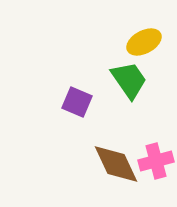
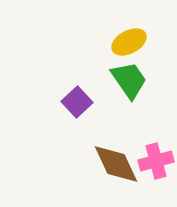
yellow ellipse: moved 15 px left
purple square: rotated 24 degrees clockwise
